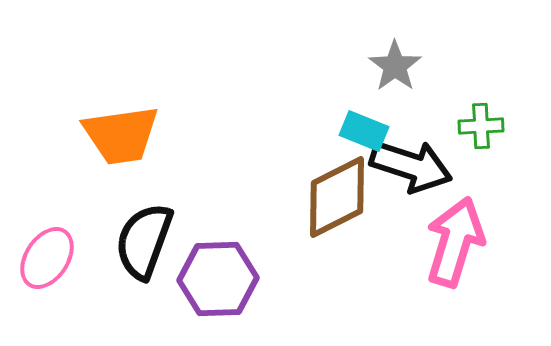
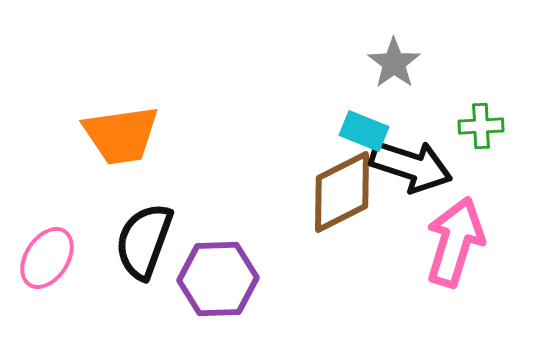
gray star: moved 1 px left, 3 px up
brown diamond: moved 5 px right, 5 px up
